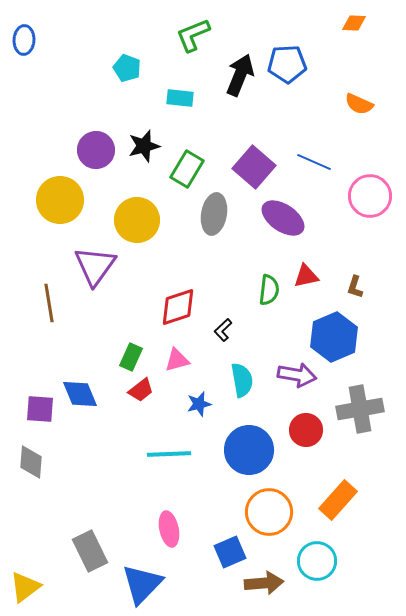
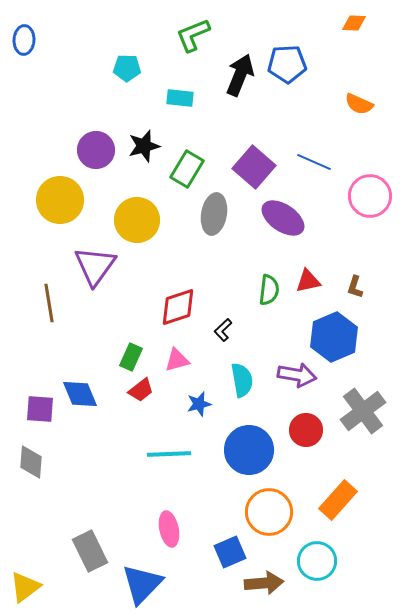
cyan pentagon at (127, 68): rotated 20 degrees counterclockwise
red triangle at (306, 276): moved 2 px right, 5 px down
gray cross at (360, 409): moved 3 px right, 2 px down; rotated 27 degrees counterclockwise
